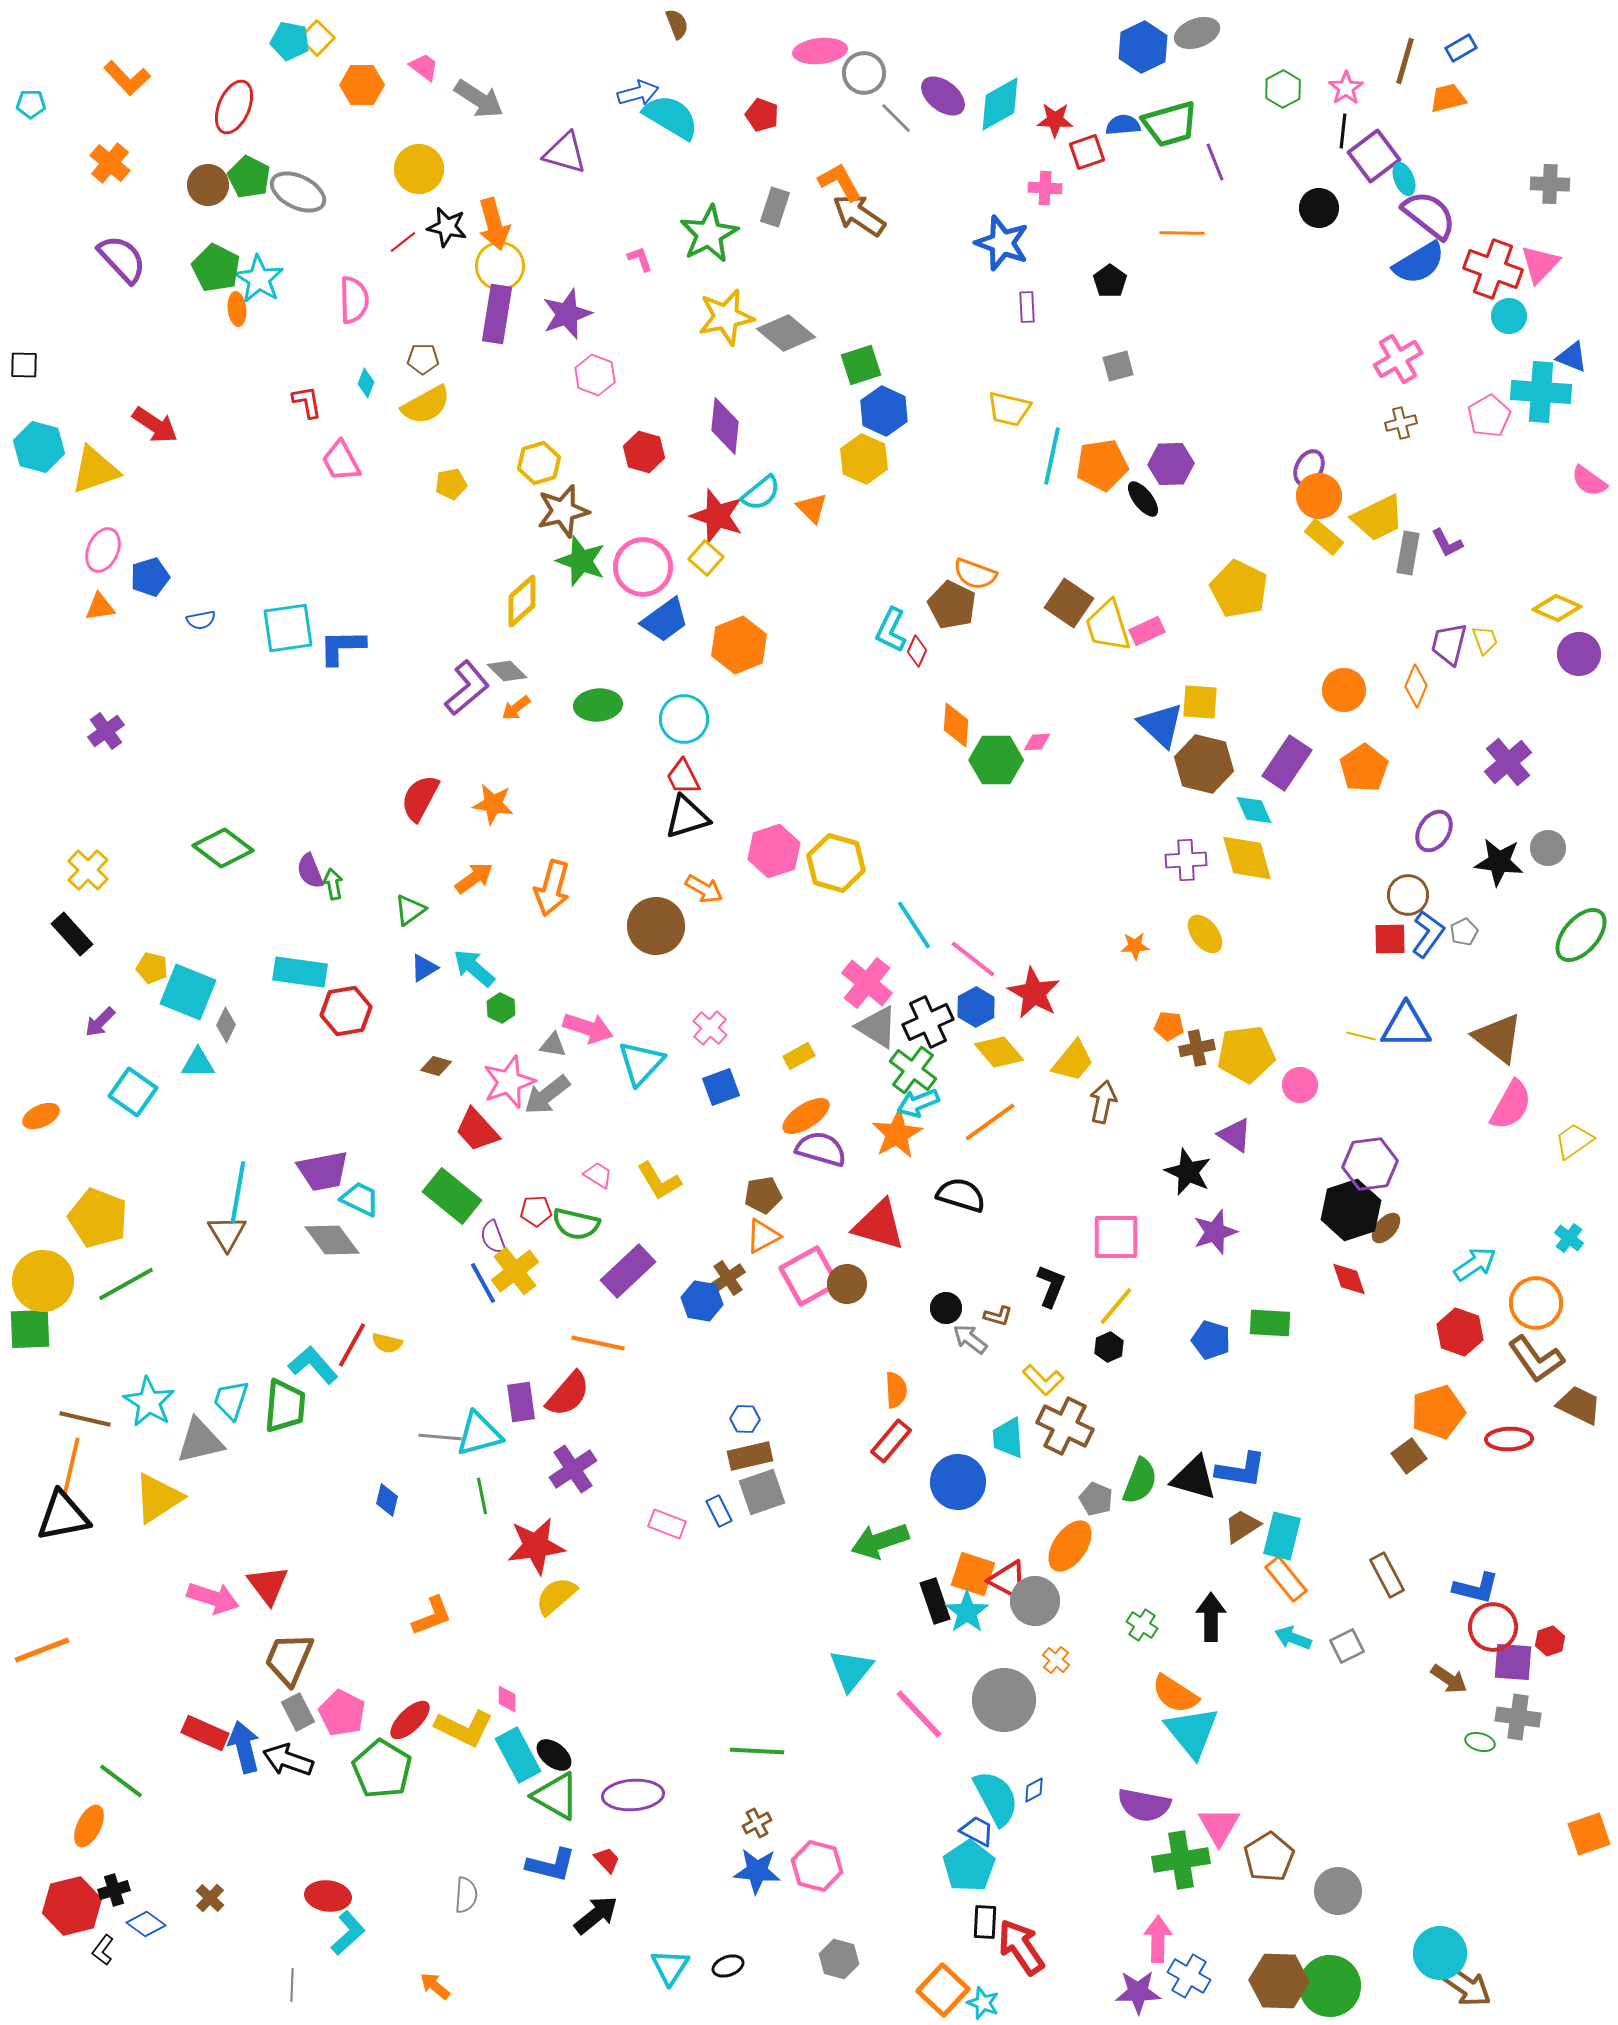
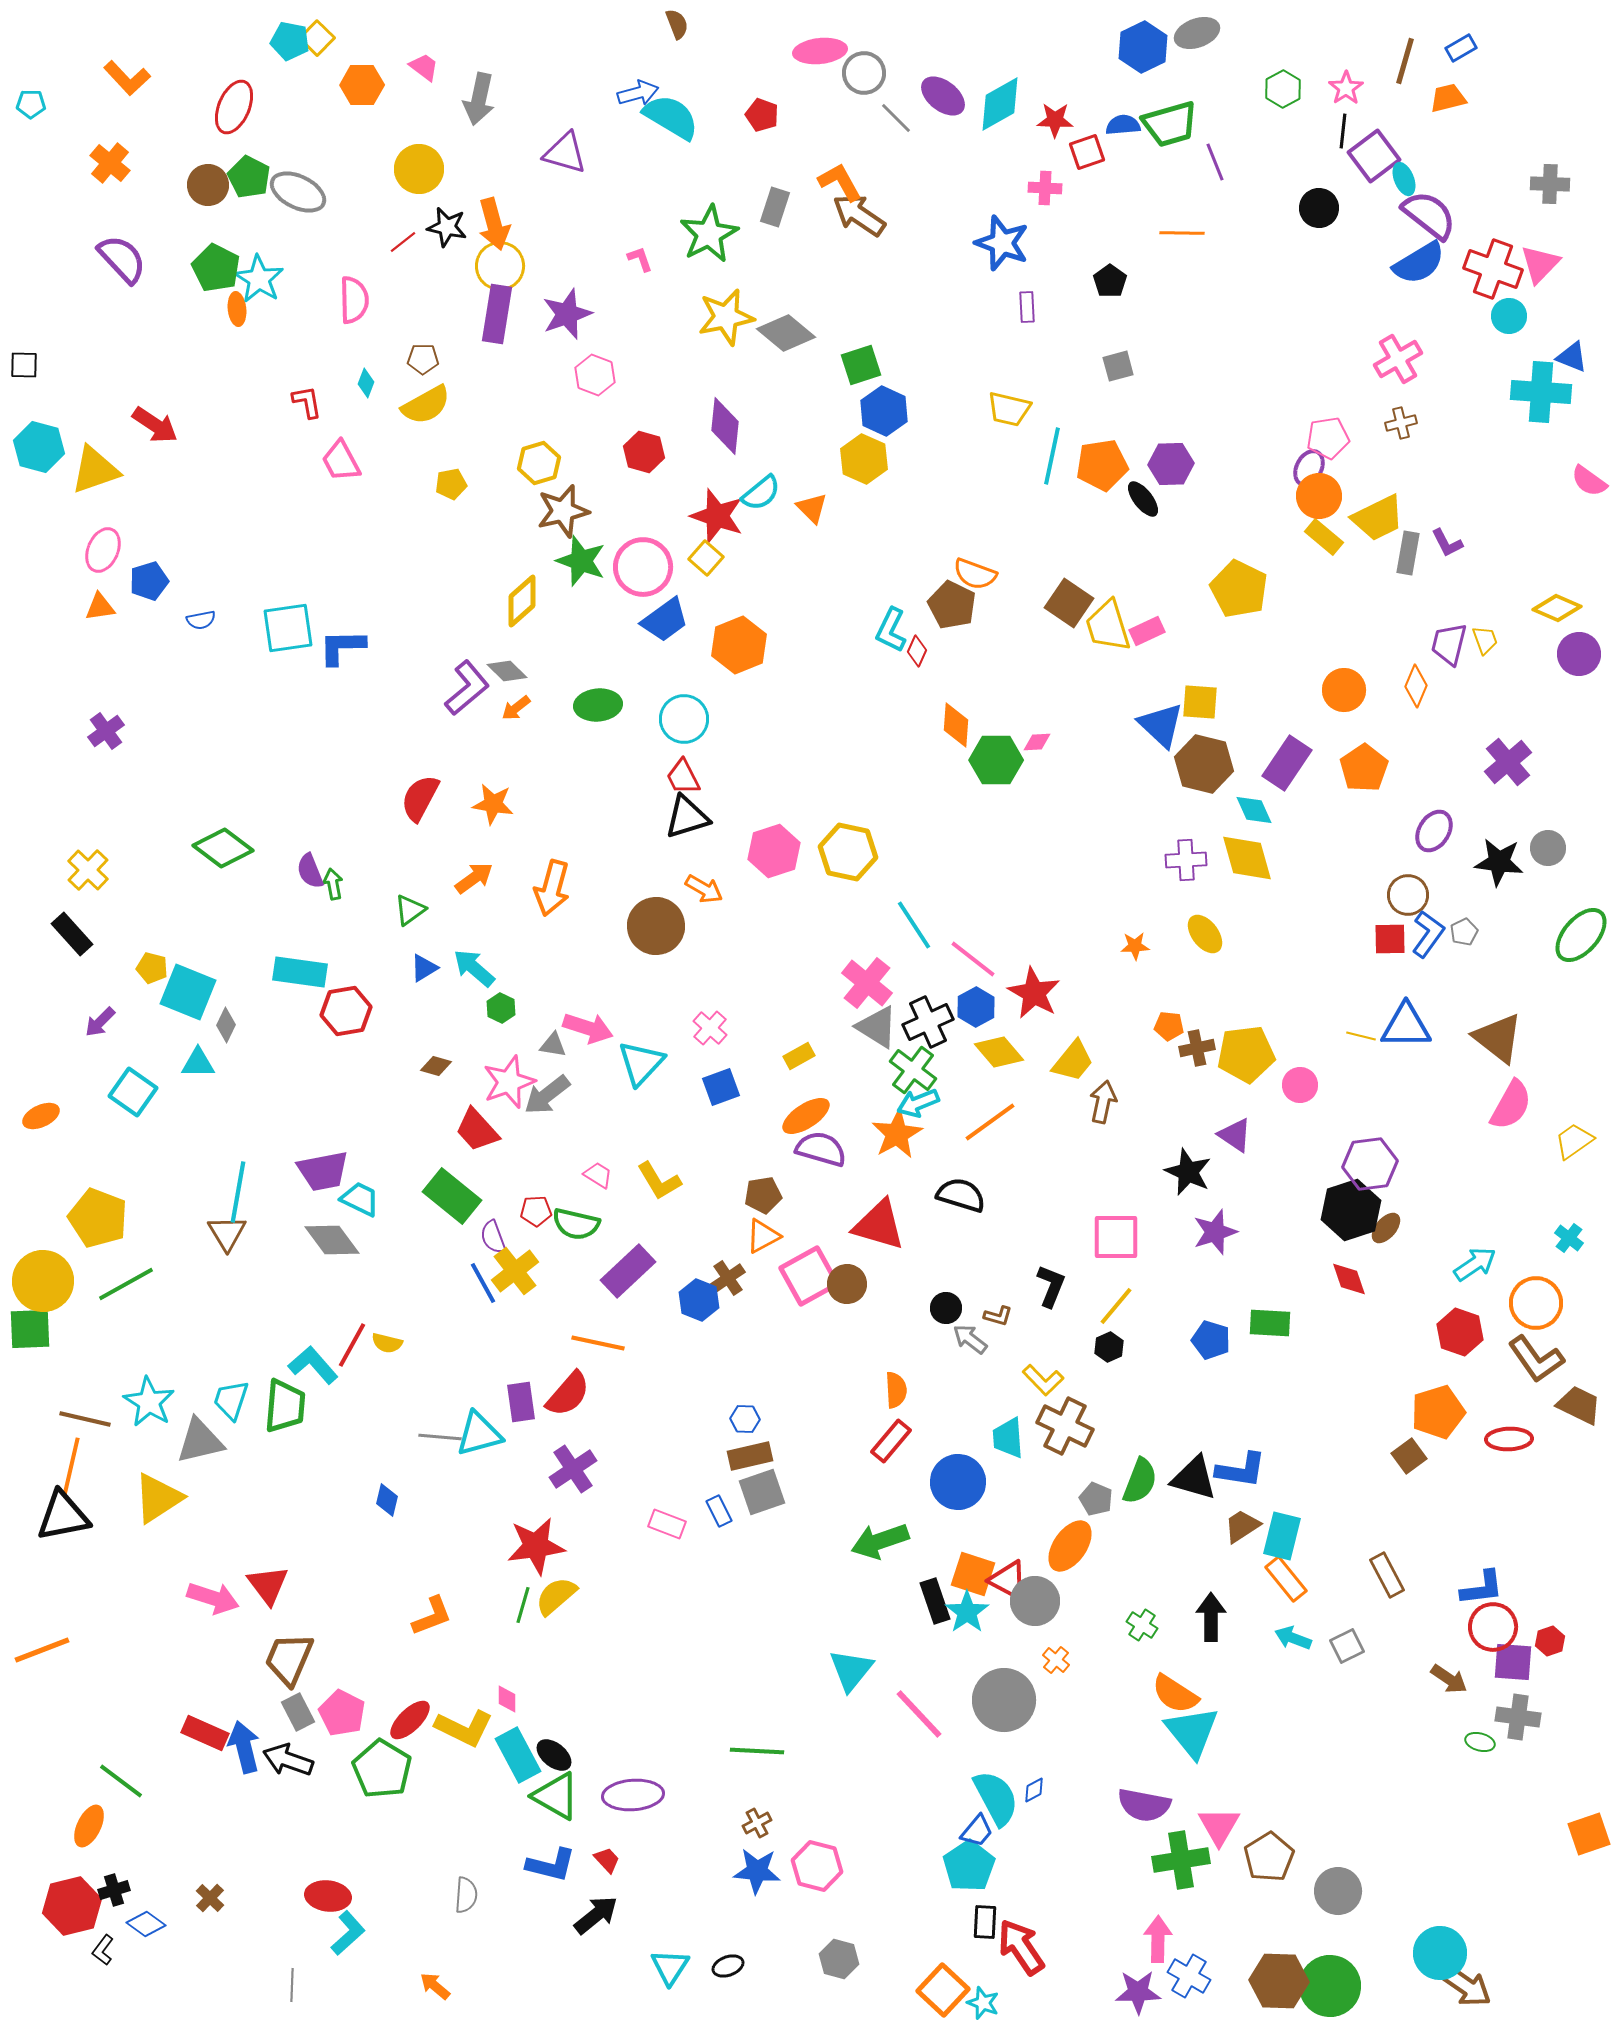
gray arrow at (479, 99): rotated 69 degrees clockwise
pink pentagon at (1489, 416): moved 161 px left, 22 px down; rotated 21 degrees clockwise
blue pentagon at (150, 577): moved 1 px left, 4 px down
yellow hexagon at (836, 863): moved 12 px right, 11 px up; rotated 4 degrees counterclockwise
blue hexagon at (702, 1301): moved 3 px left, 1 px up; rotated 12 degrees clockwise
green line at (482, 1496): moved 41 px right, 109 px down; rotated 27 degrees clockwise
blue L-shape at (1476, 1588): moved 6 px right; rotated 21 degrees counterclockwise
blue trapezoid at (977, 1831): rotated 102 degrees clockwise
